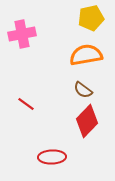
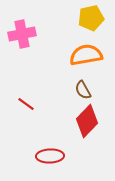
brown semicircle: rotated 24 degrees clockwise
red ellipse: moved 2 px left, 1 px up
